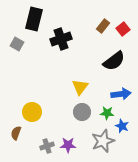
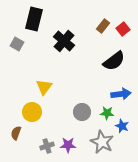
black cross: moved 3 px right, 2 px down; rotated 30 degrees counterclockwise
yellow triangle: moved 36 px left
gray star: moved 1 px left, 1 px down; rotated 25 degrees counterclockwise
